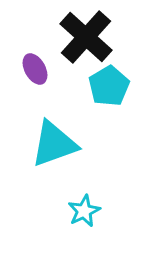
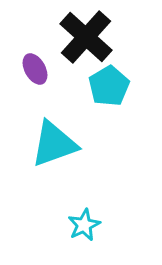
cyan star: moved 14 px down
